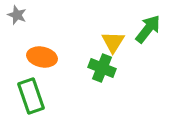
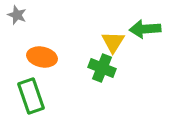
green arrow: moved 3 px left; rotated 132 degrees counterclockwise
